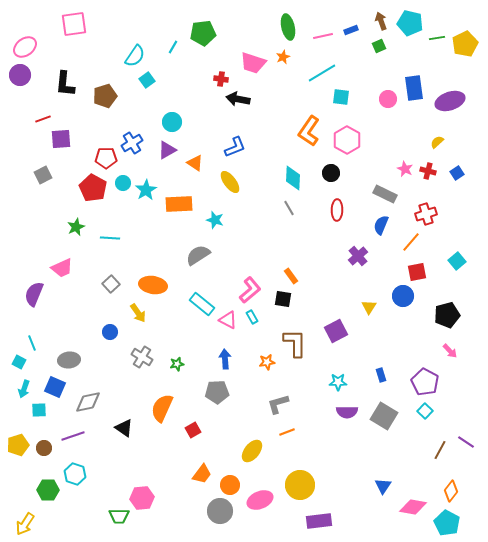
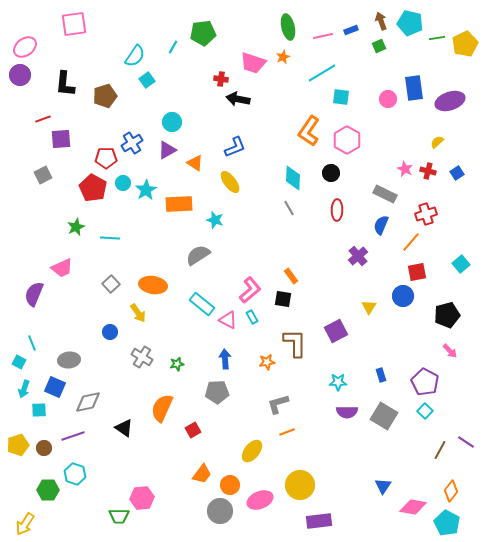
cyan square at (457, 261): moved 4 px right, 3 px down
